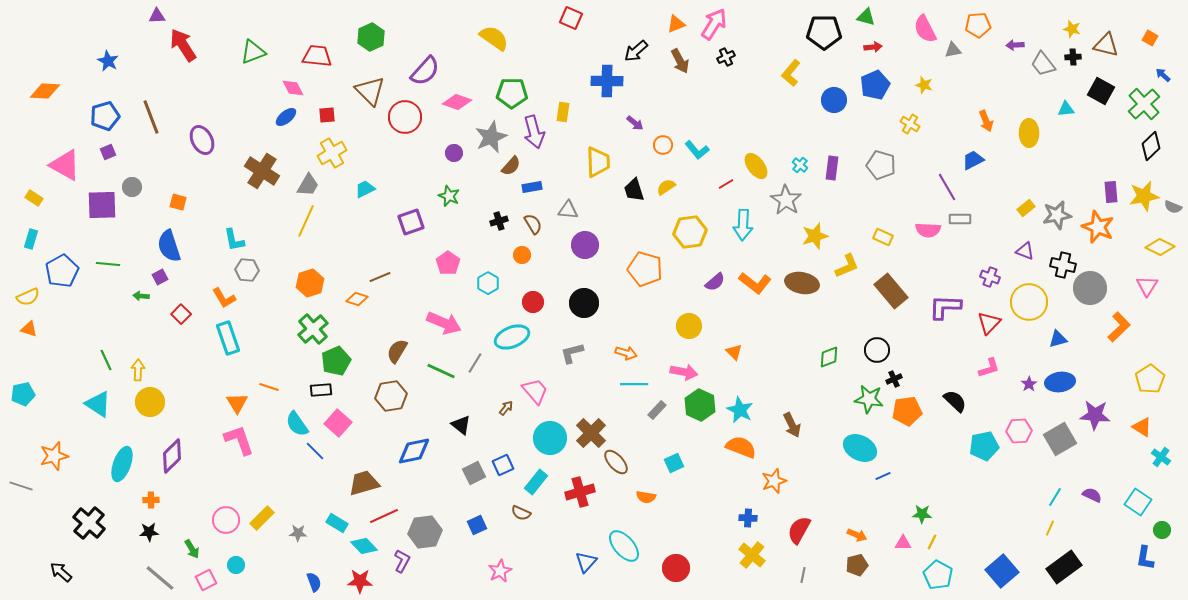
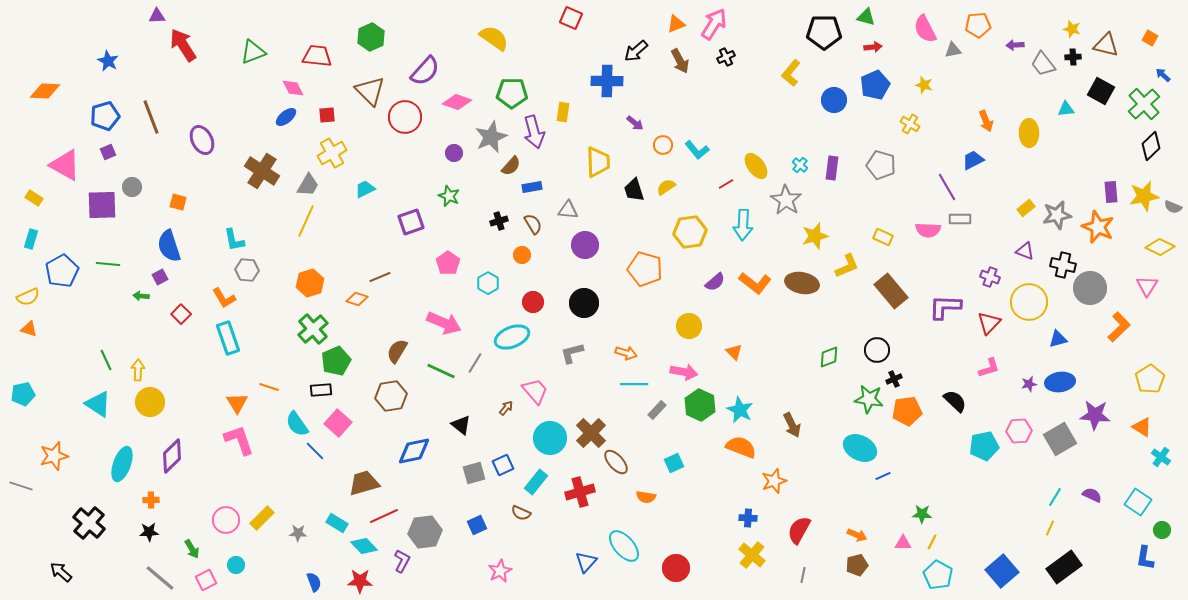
purple star at (1029, 384): rotated 21 degrees clockwise
gray square at (474, 473): rotated 10 degrees clockwise
